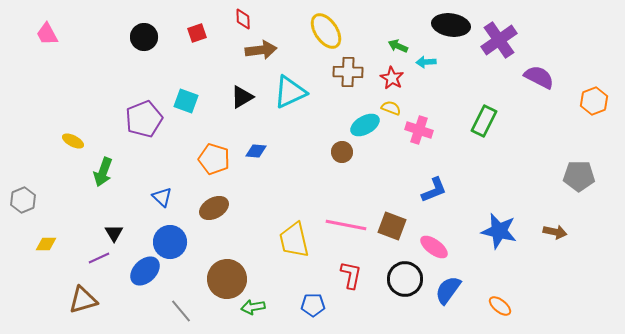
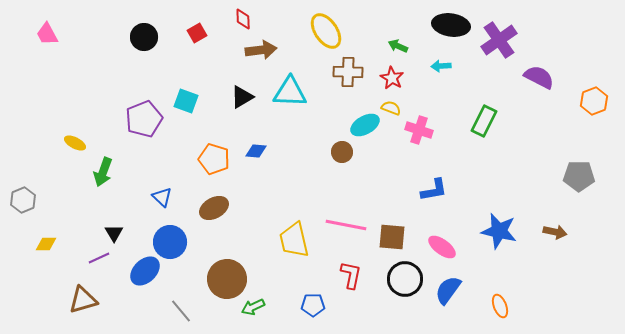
red square at (197, 33): rotated 12 degrees counterclockwise
cyan arrow at (426, 62): moved 15 px right, 4 px down
cyan triangle at (290, 92): rotated 27 degrees clockwise
yellow ellipse at (73, 141): moved 2 px right, 2 px down
blue L-shape at (434, 190): rotated 12 degrees clockwise
brown square at (392, 226): moved 11 px down; rotated 16 degrees counterclockwise
pink ellipse at (434, 247): moved 8 px right
orange ellipse at (500, 306): rotated 30 degrees clockwise
green arrow at (253, 307): rotated 15 degrees counterclockwise
